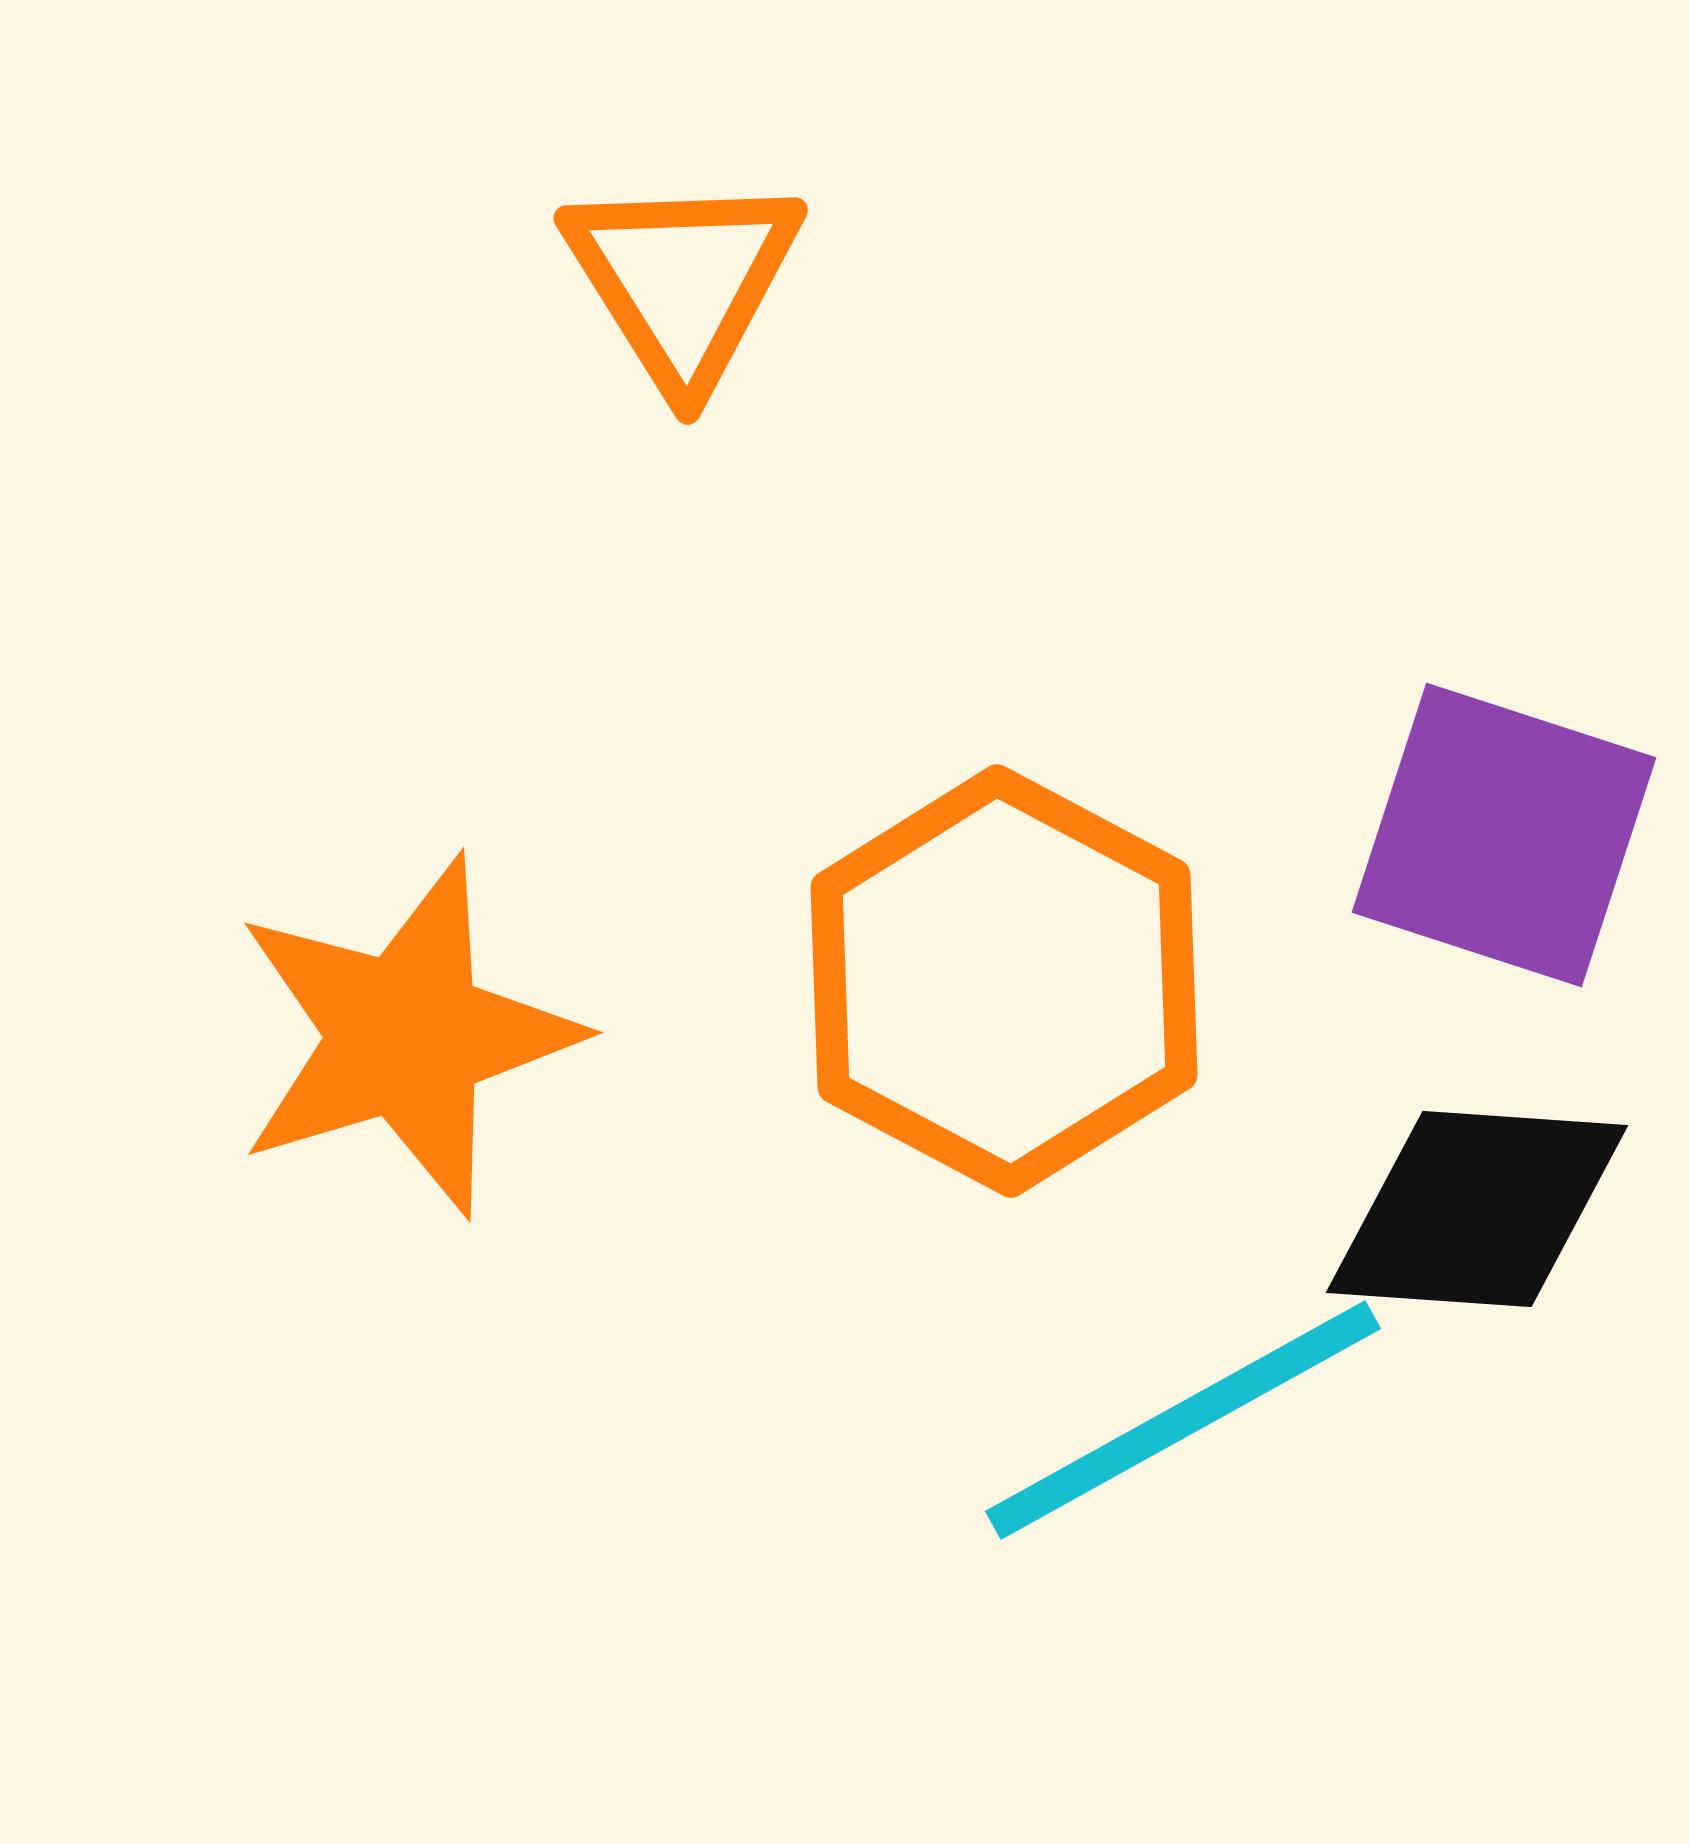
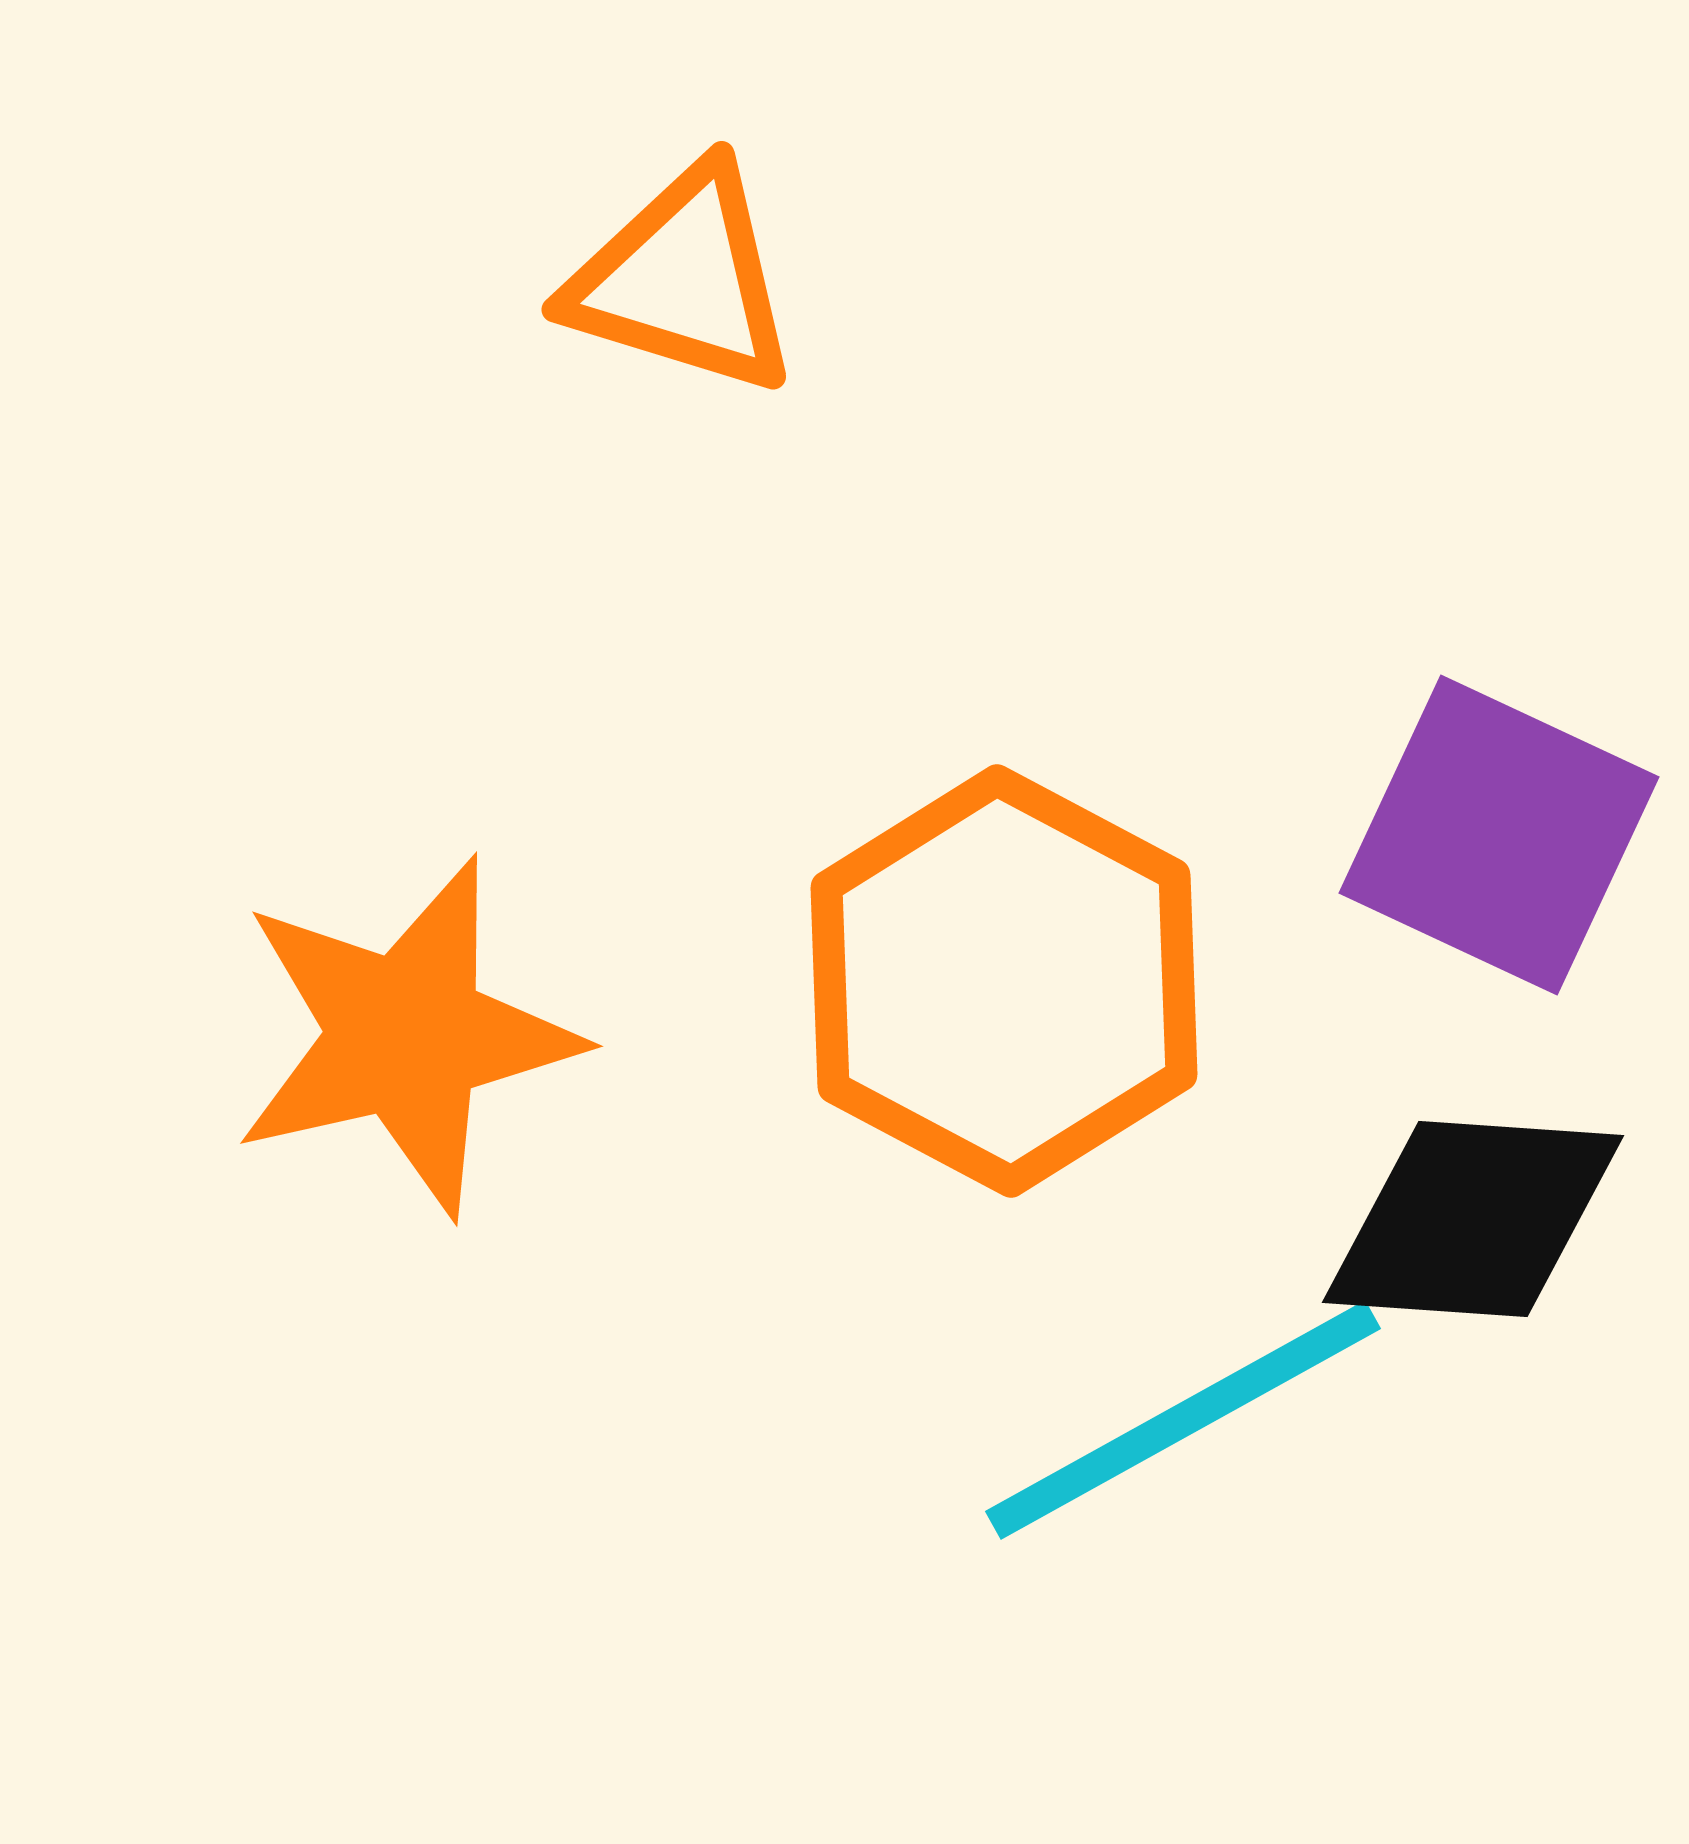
orange triangle: rotated 41 degrees counterclockwise
purple square: moved 5 px left; rotated 7 degrees clockwise
orange star: rotated 4 degrees clockwise
black diamond: moved 4 px left, 10 px down
